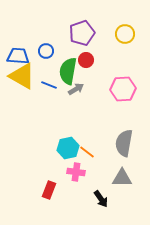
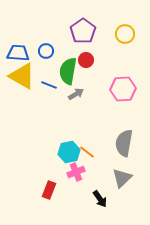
purple pentagon: moved 1 px right, 2 px up; rotated 15 degrees counterclockwise
blue trapezoid: moved 3 px up
gray arrow: moved 5 px down
cyan hexagon: moved 1 px right, 4 px down
pink cross: rotated 30 degrees counterclockwise
gray triangle: rotated 45 degrees counterclockwise
black arrow: moved 1 px left
